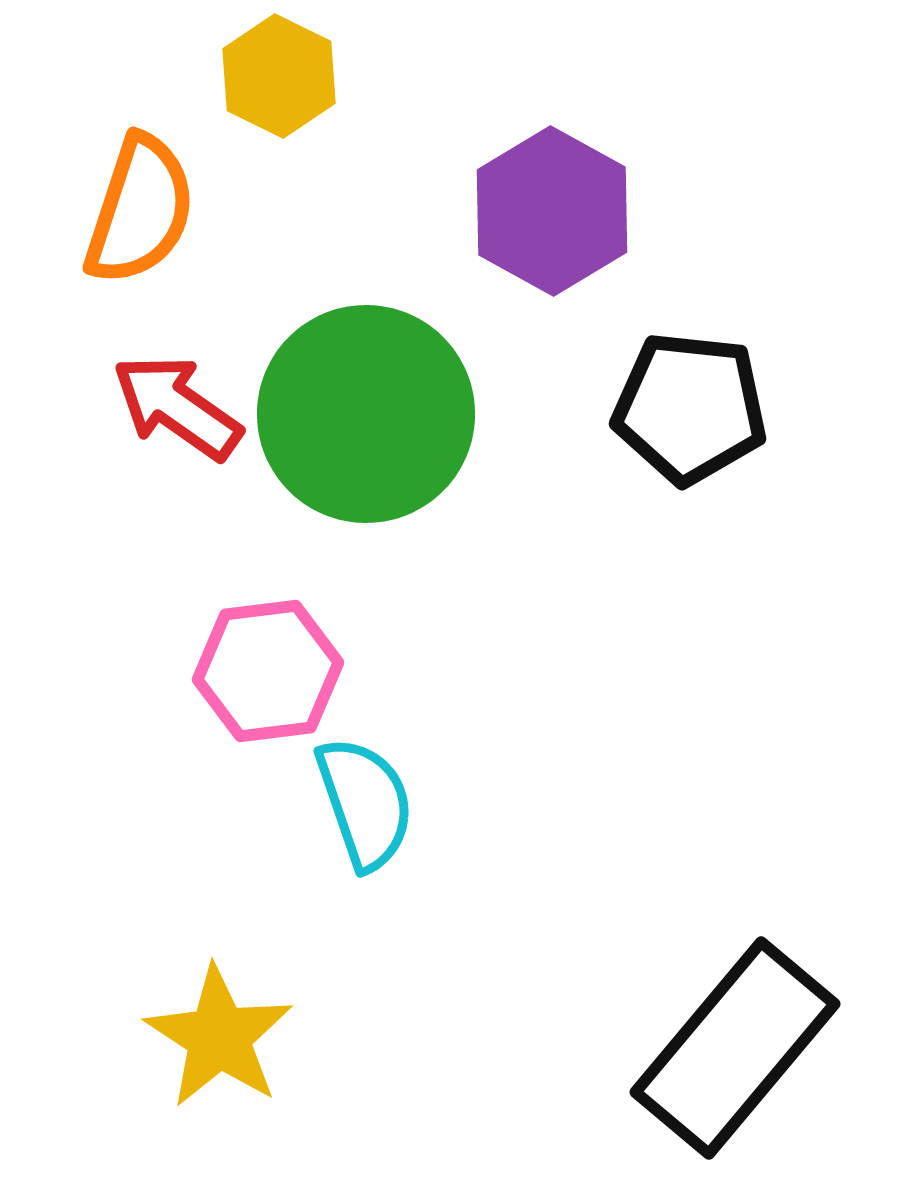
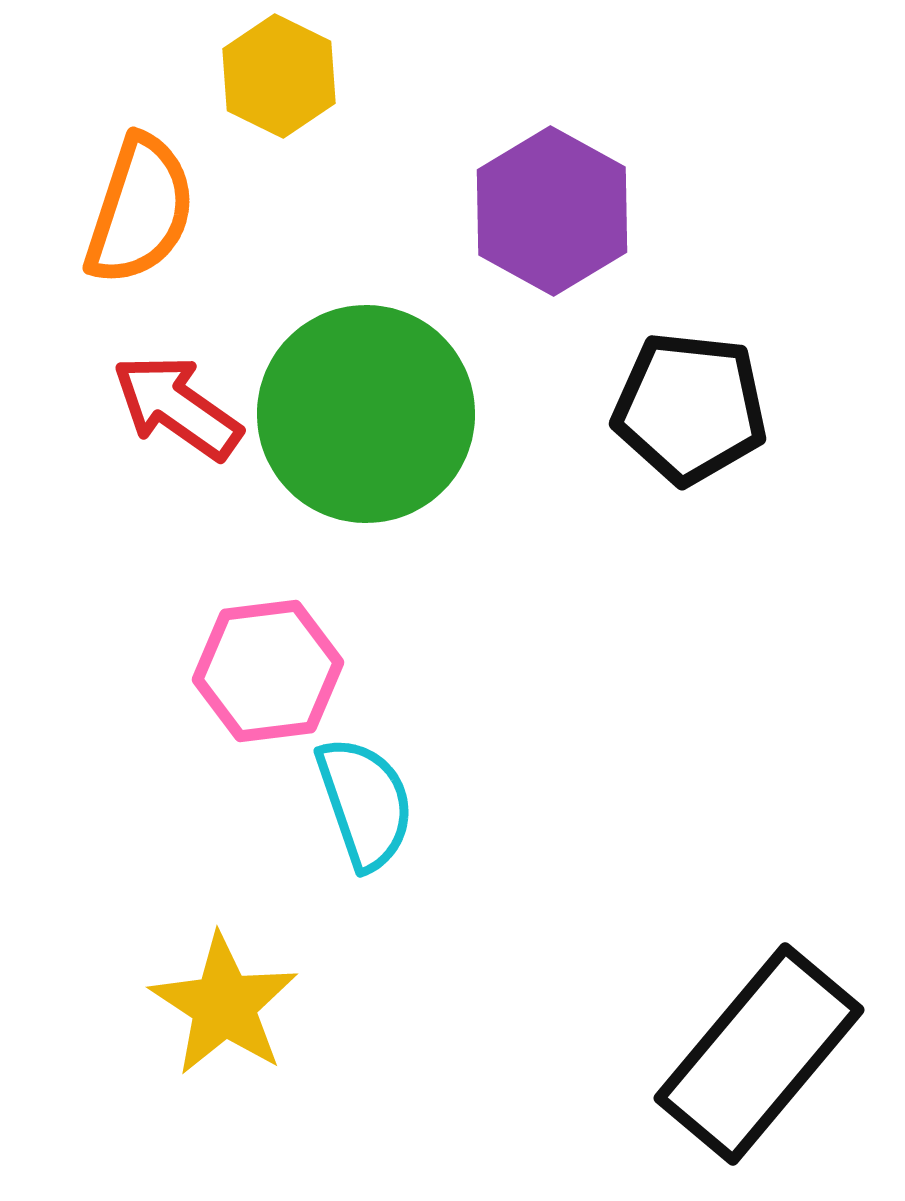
yellow star: moved 5 px right, 32 px up
black rectangle: moved 24 px right, 6 px down
